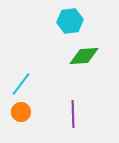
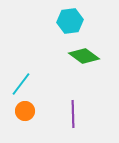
green diamond: rotated 40 degrees clockwise
orange circle: moved 4 px right, 1 px up
